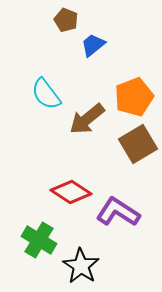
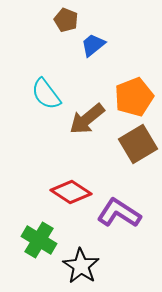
purple L-shape: moved 1 px right, 1 px down
